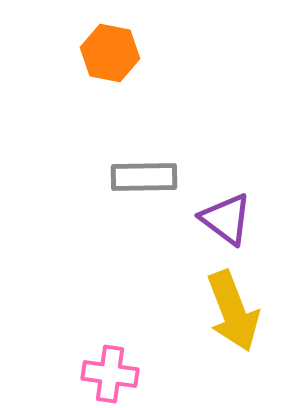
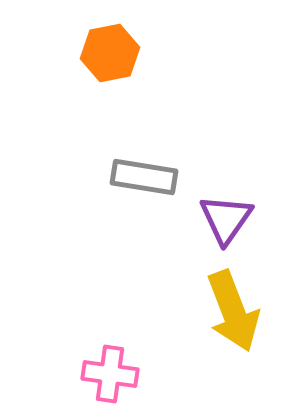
orange hexagon: rotated 22 degrees counterclockwise
gray rectangle: rotated 10 degrees clockwise
purple triangle: rotated 28 degrees clockwise
